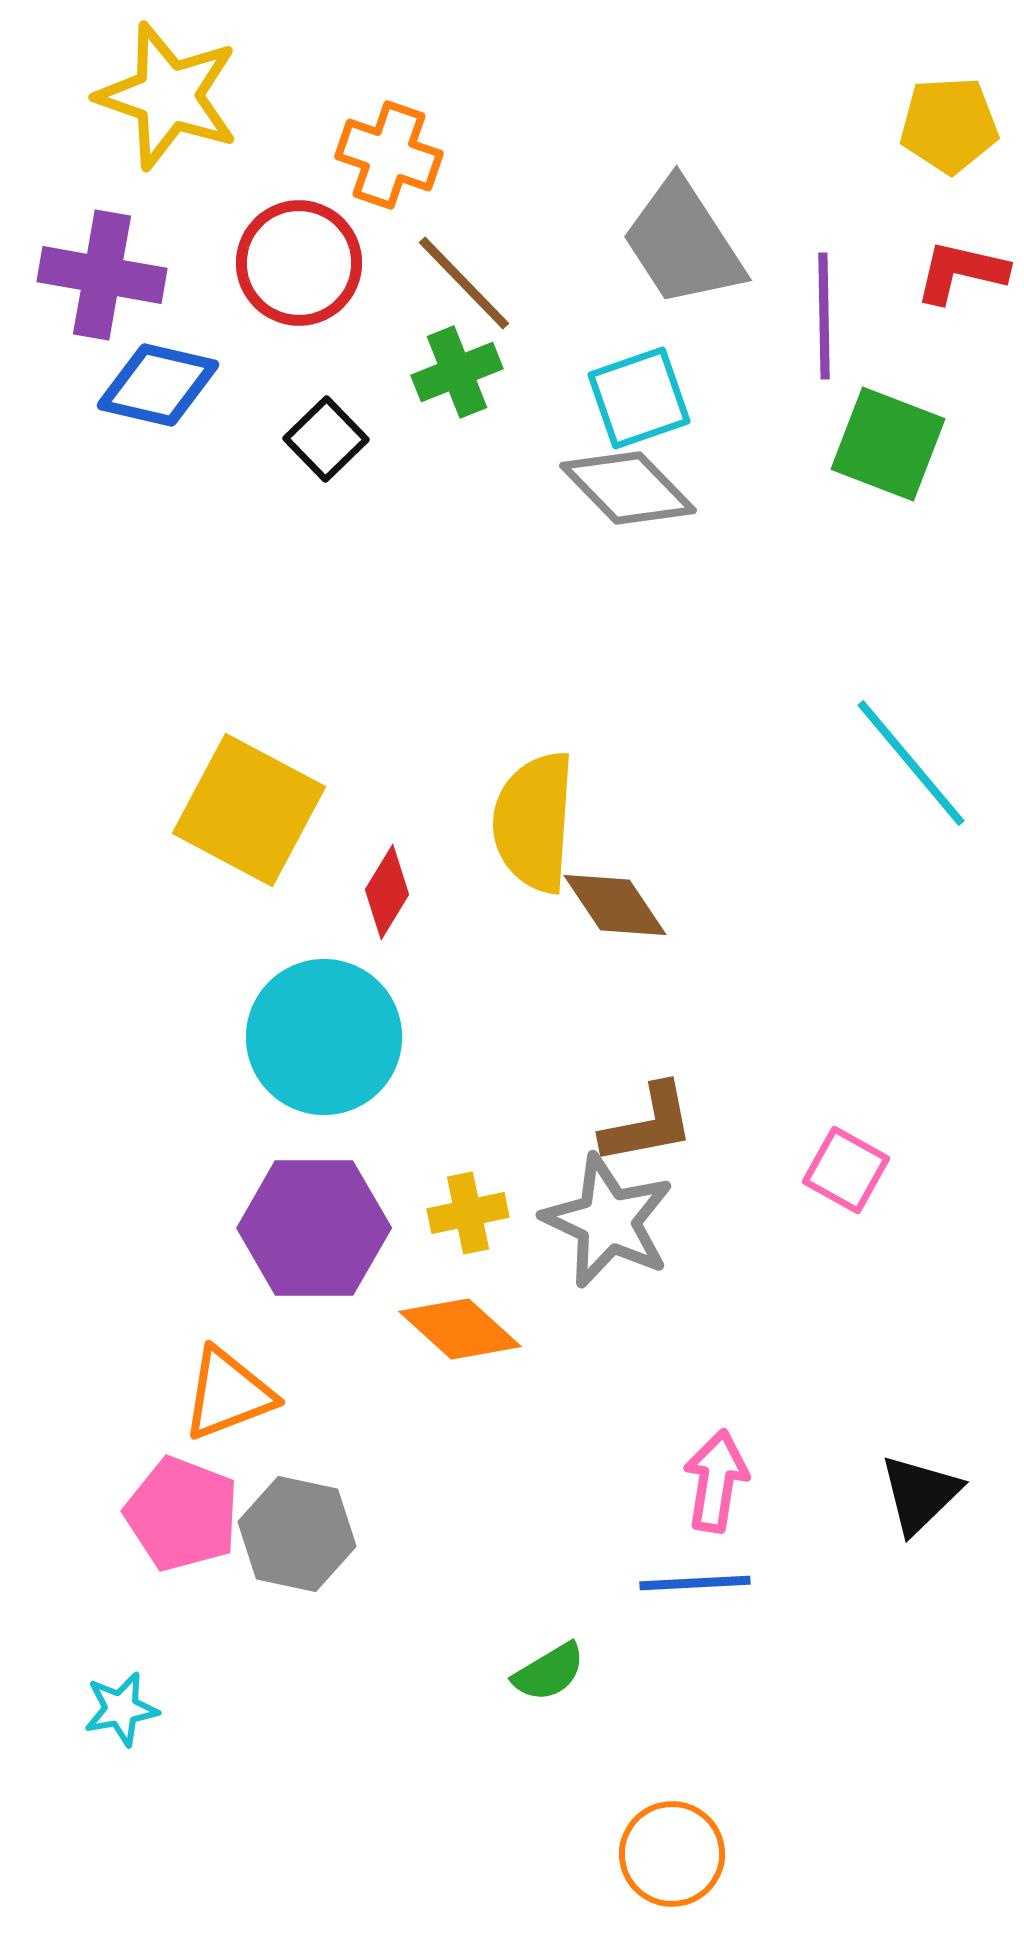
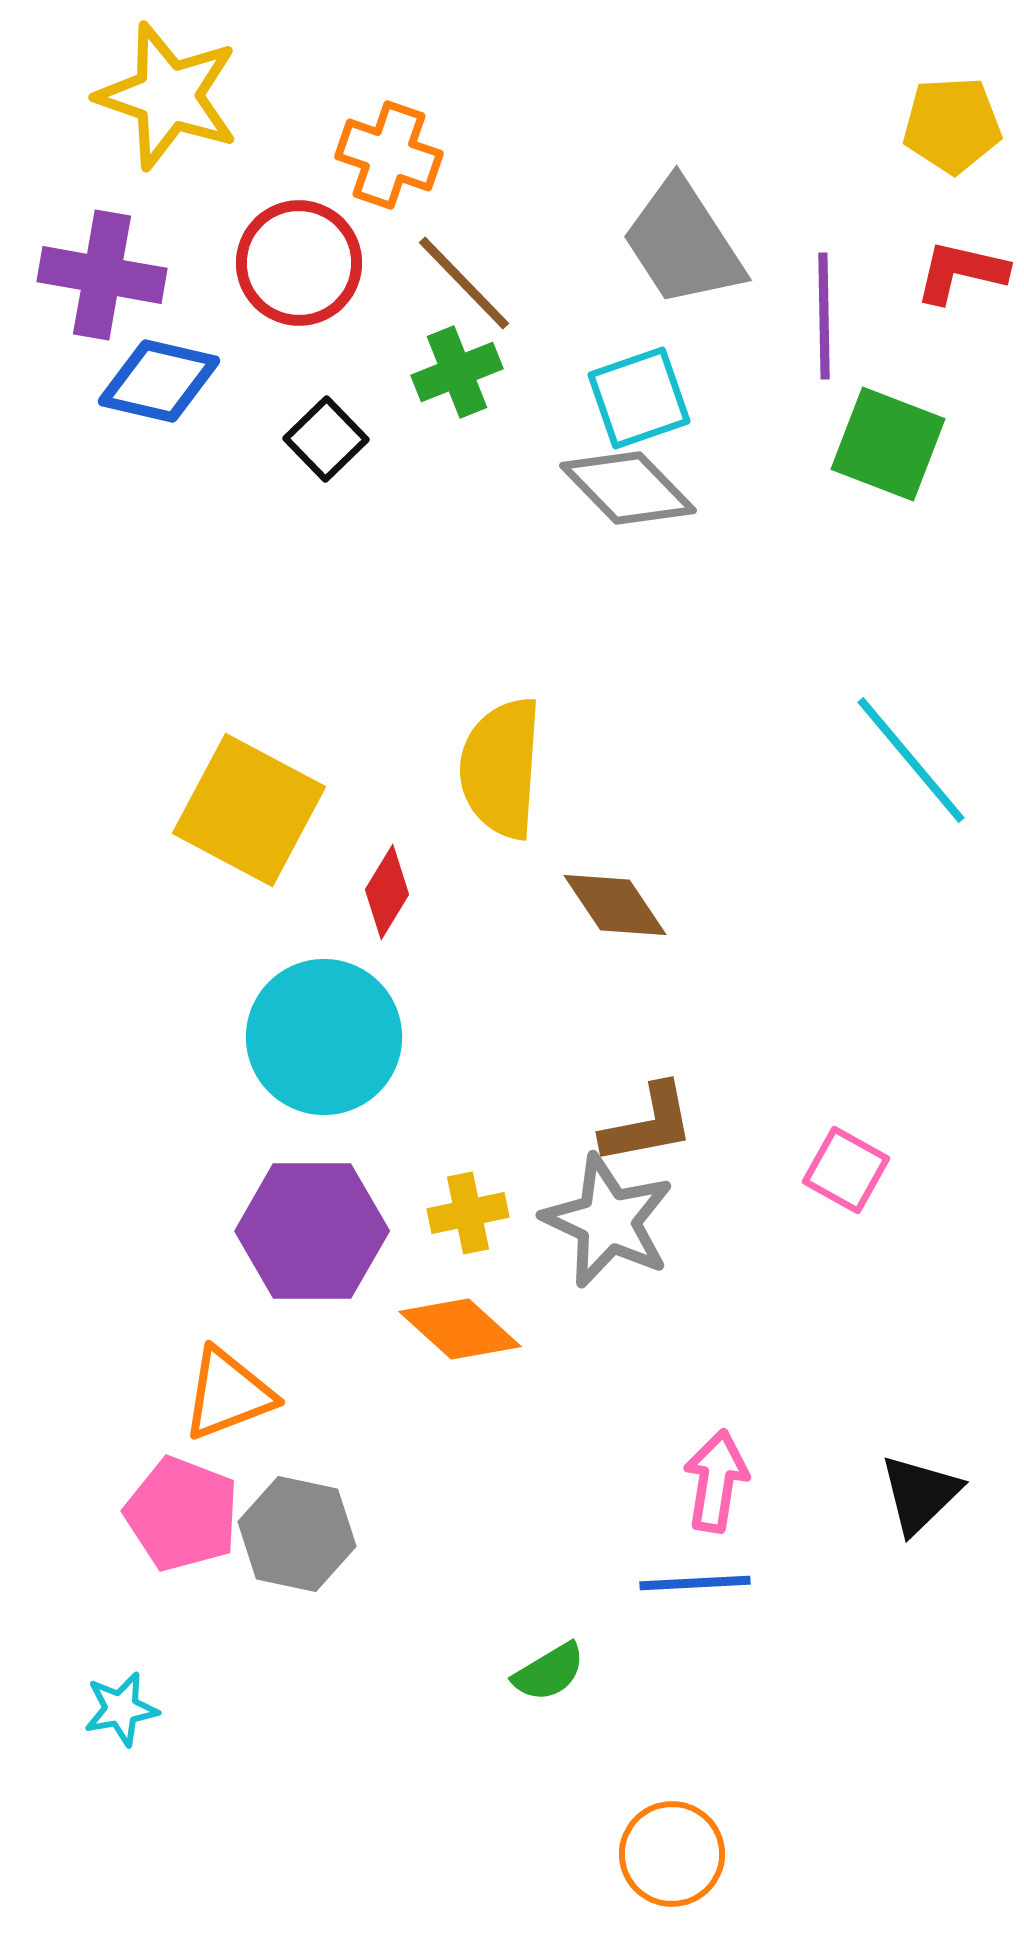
yellow pentagon: moved 3 px right
blue diamond: moved 1 px right, 4 px up
cyan line: moved 3 px up
yellow semicircle: moved 33 px left, 54 px up
purple hexagon: moved 2 px left, 3 px down
